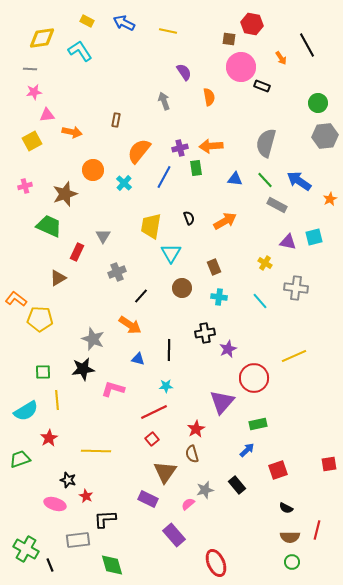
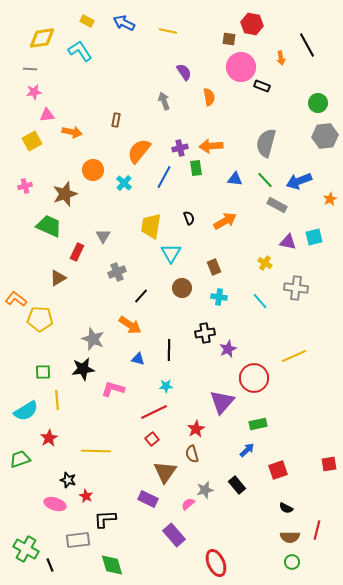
orange arrow at (281, 58): rotated 24 degrees clockwise
blue arrow at (299, 181): rotated 55 degrees counterclockwise
